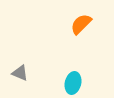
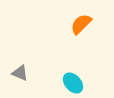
cyan ellipse: rotated 55 degrees counterclockwise
